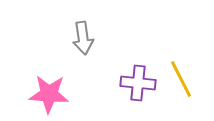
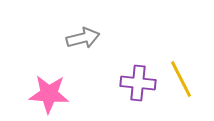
gray arrow: rotated 96 degrees counterclockwise
